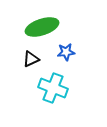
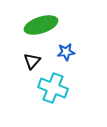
green ellipse: moved 1 px left, 2 px up
black triangle: moved 1 px right, 2 px down; rotated 24 degrees counterclockwise
